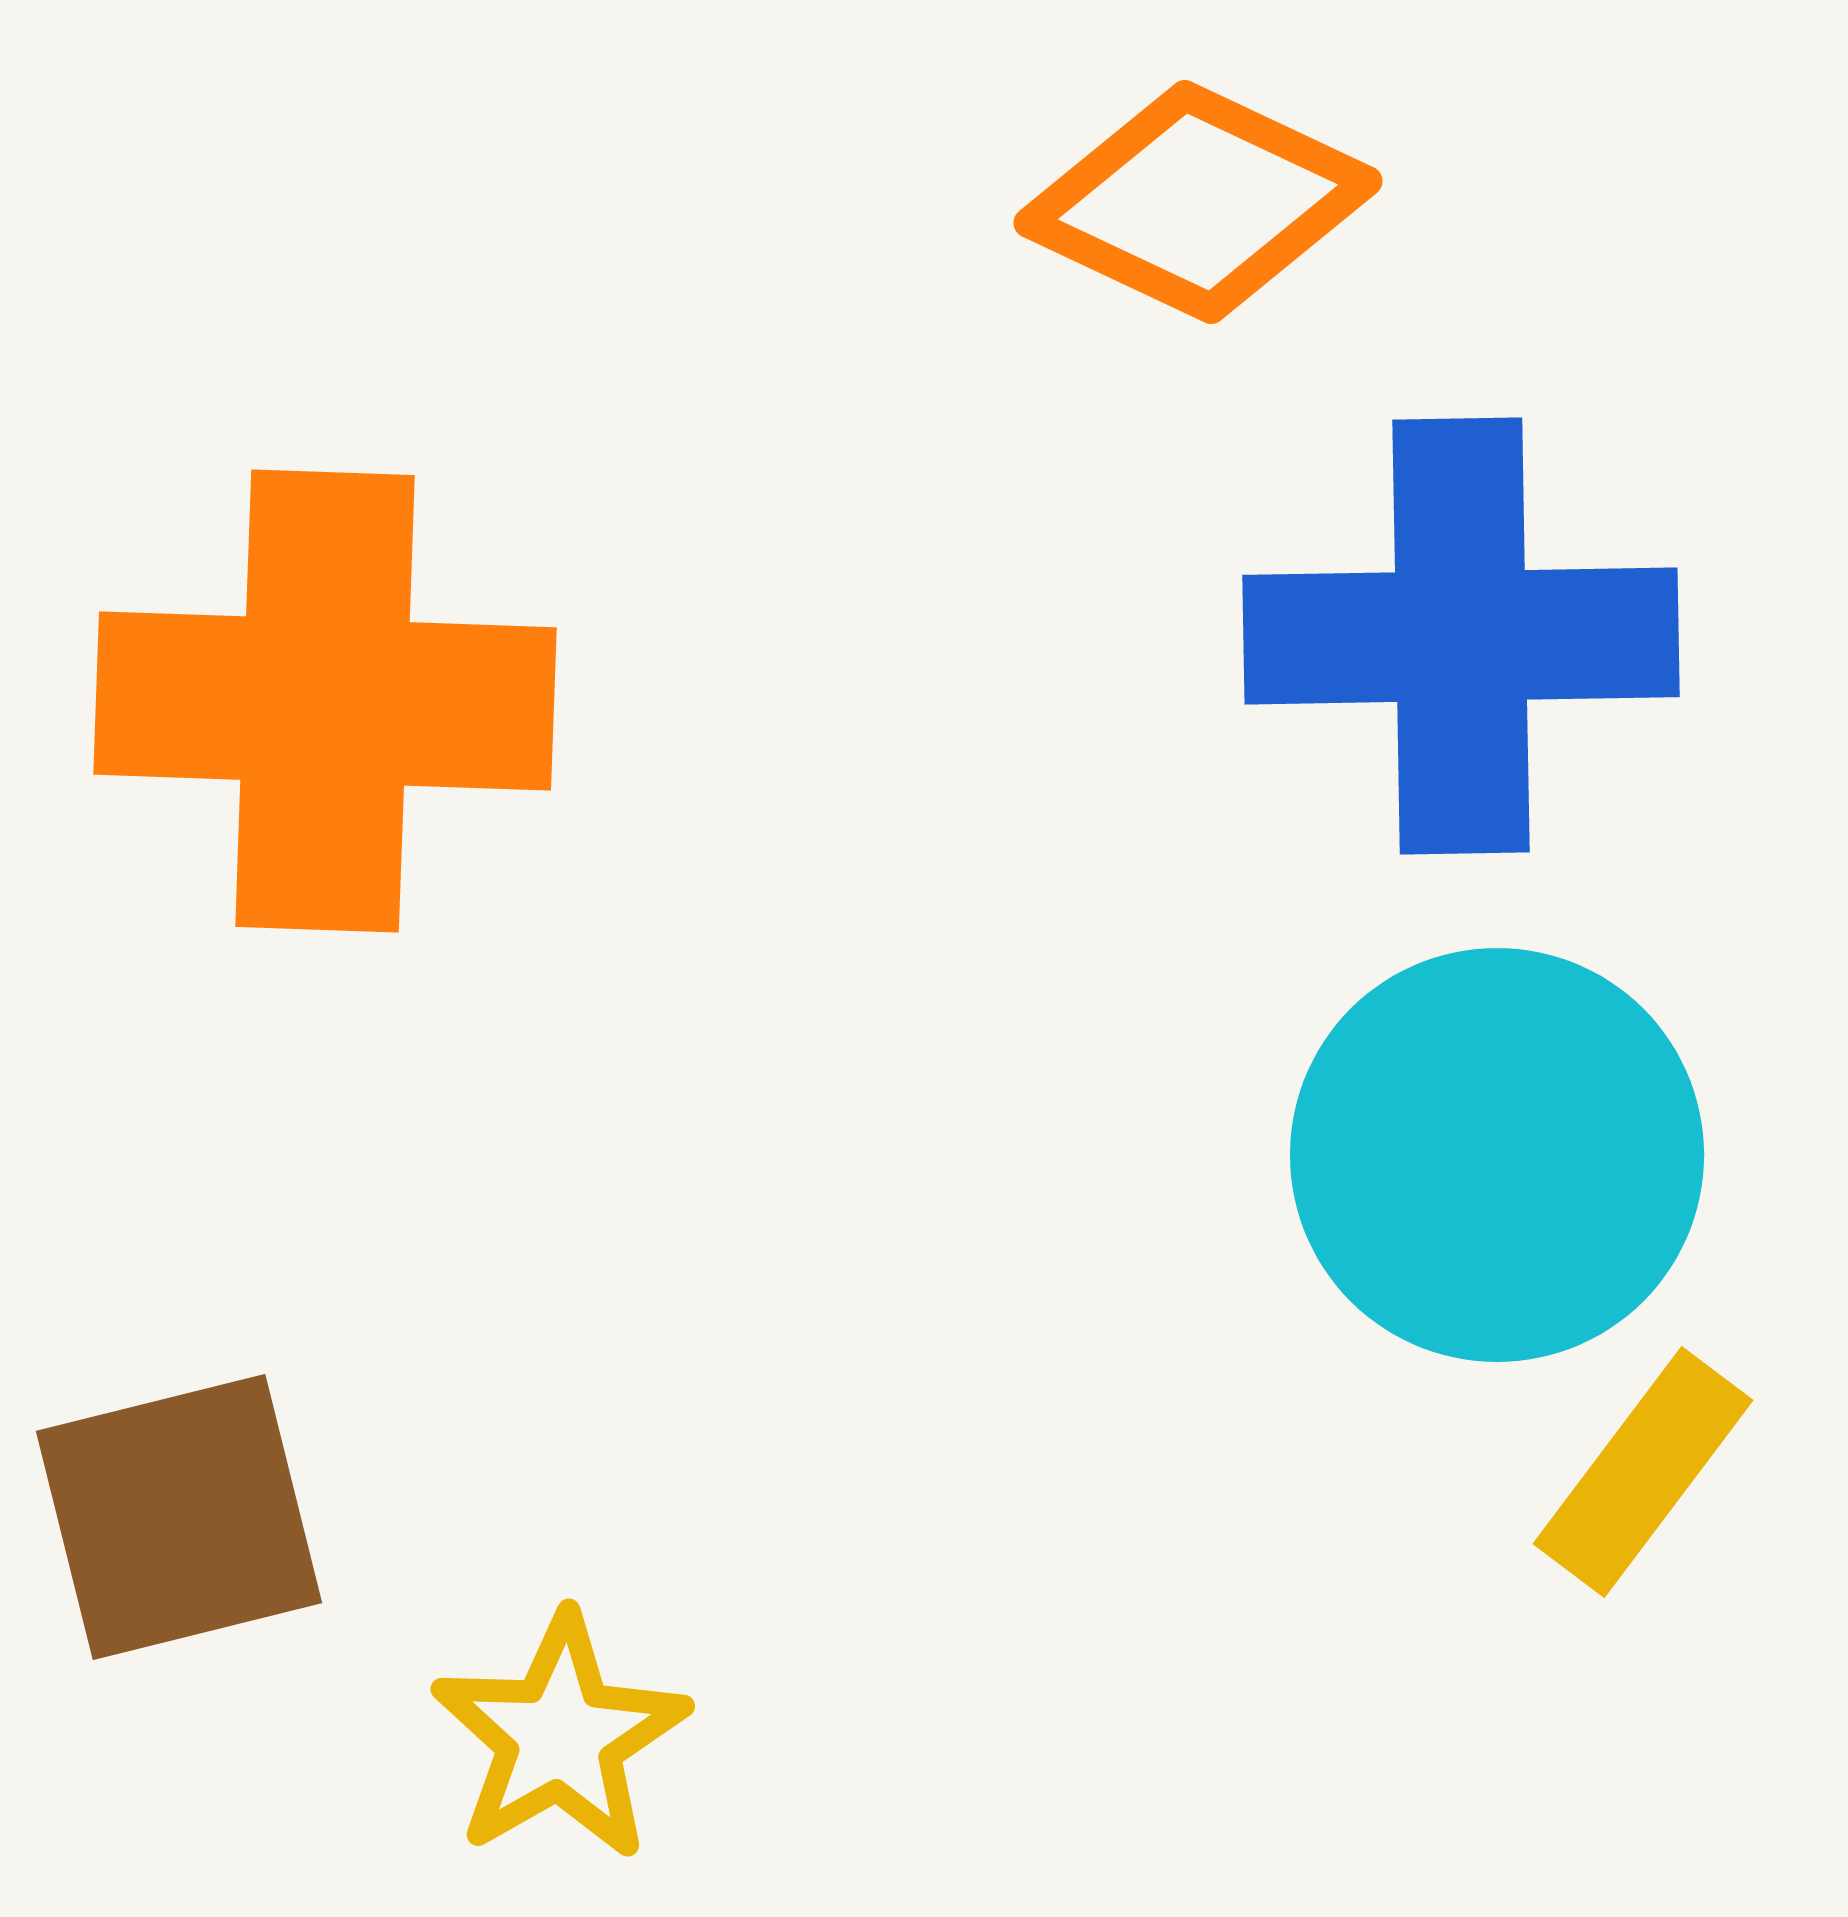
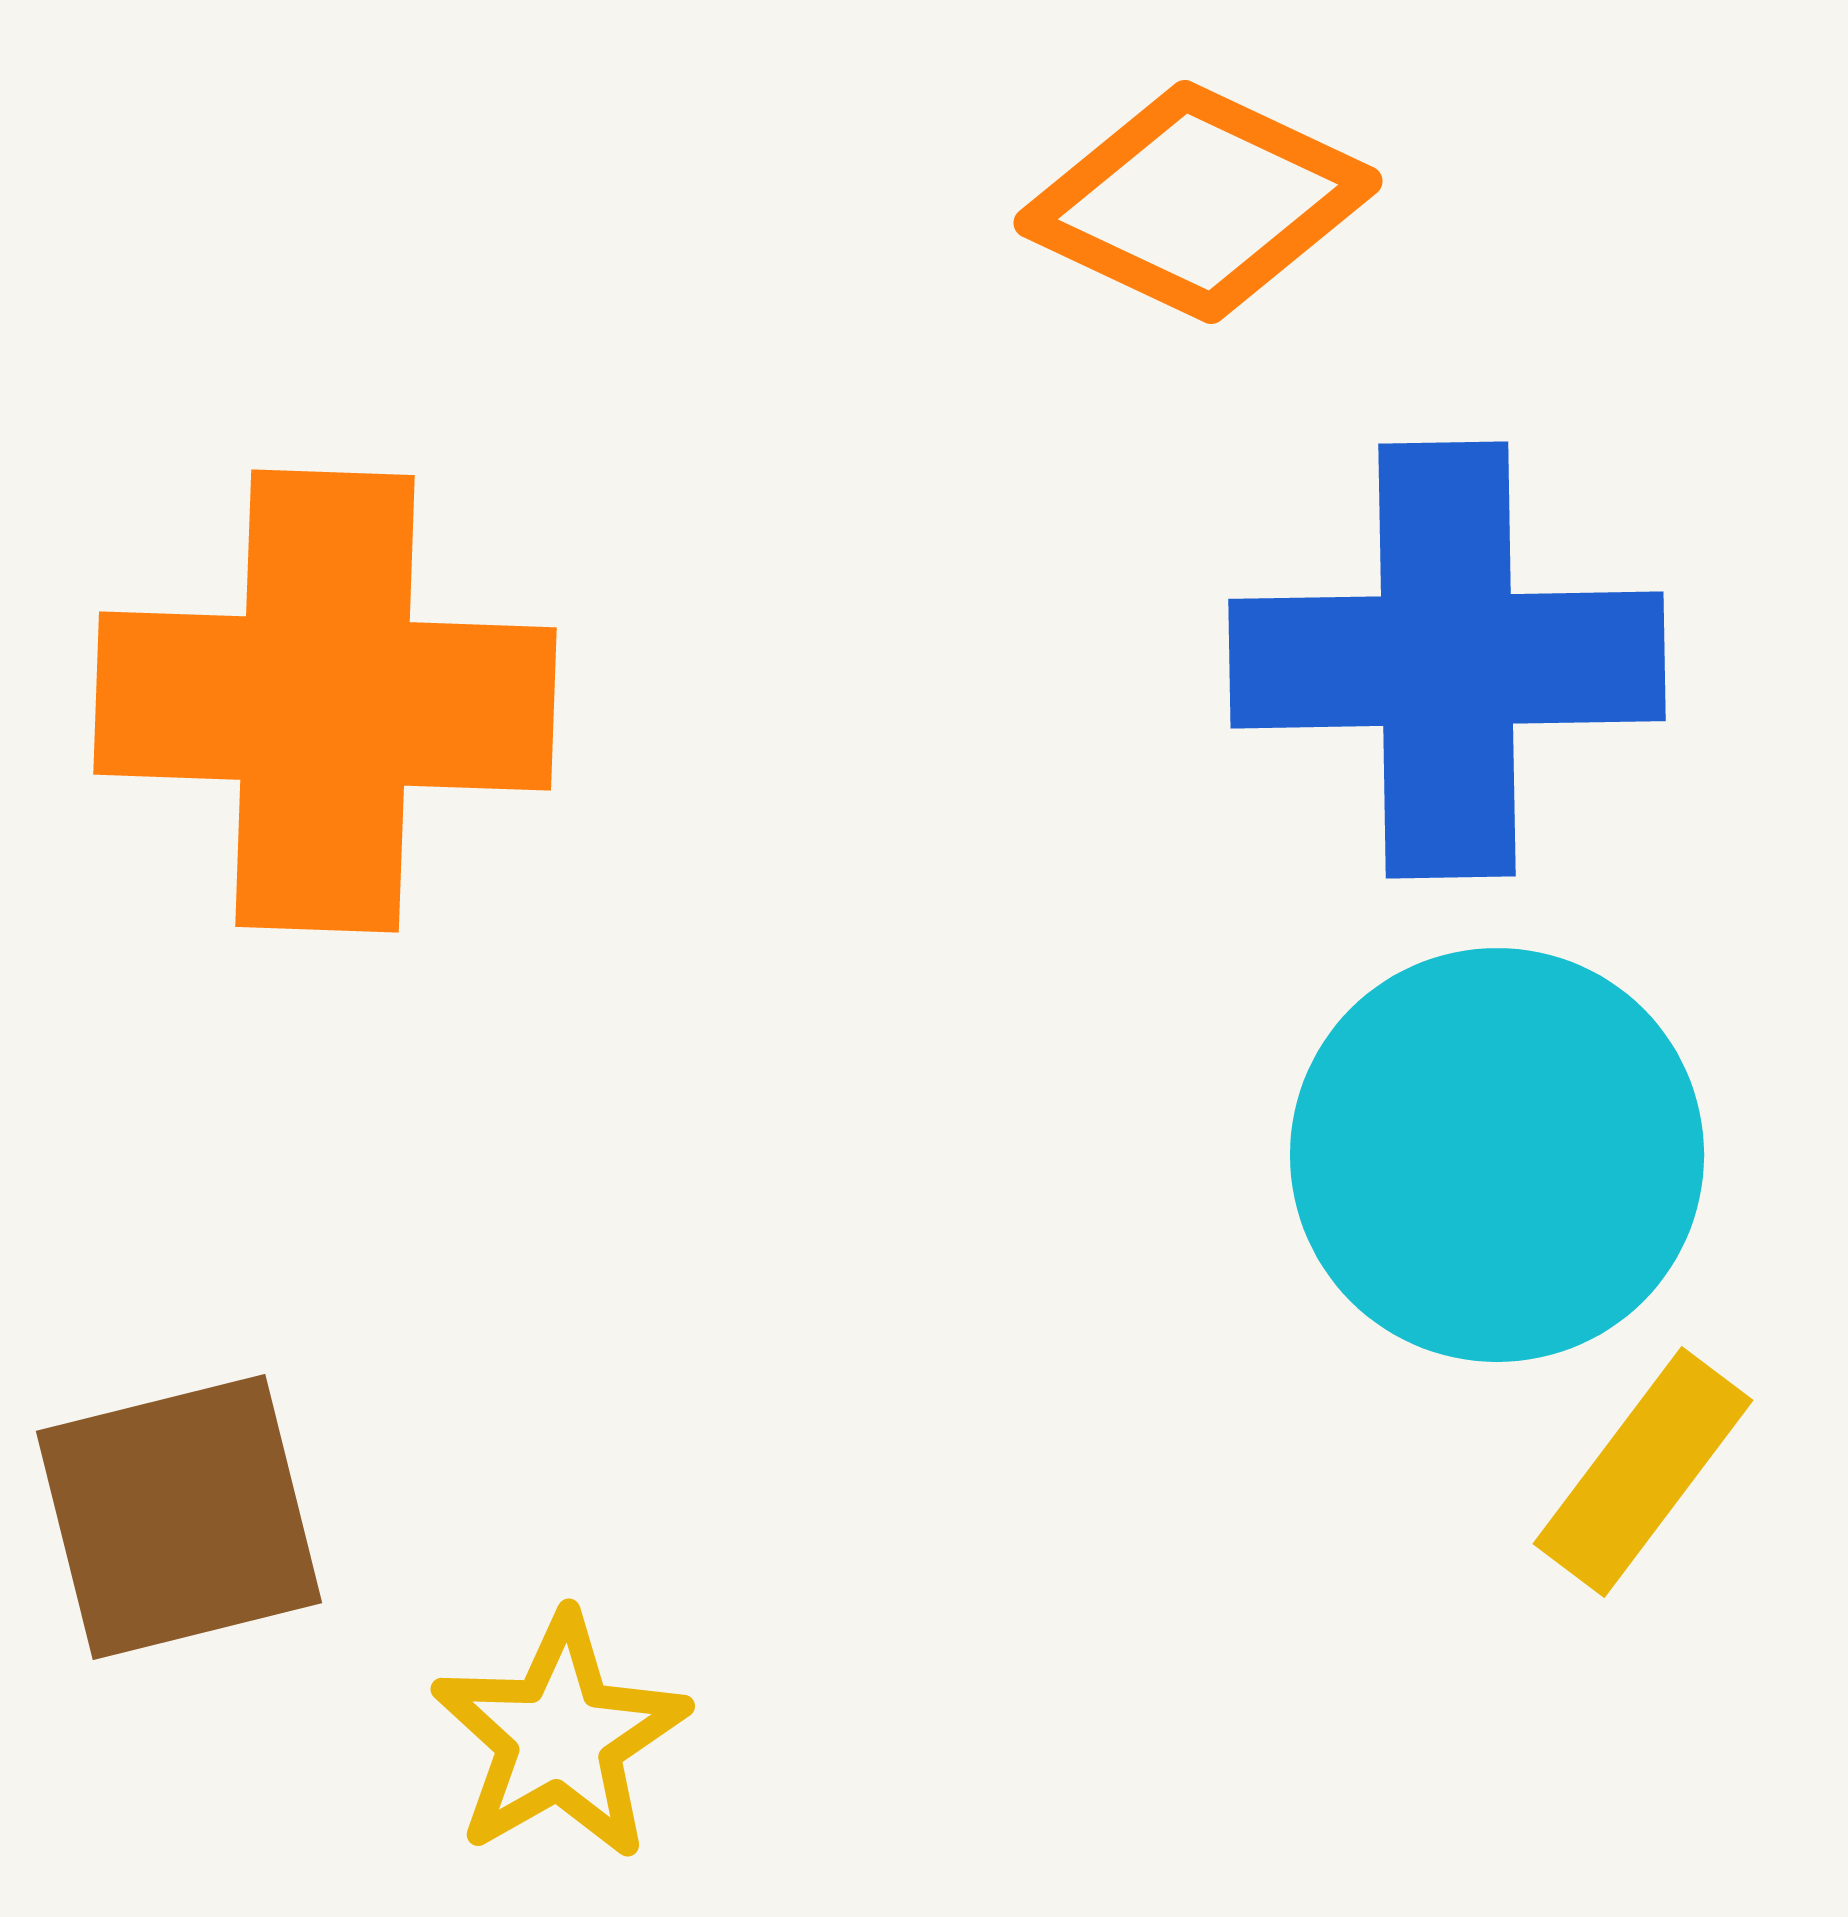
blue cross: moved 14 px left, 24 px down
